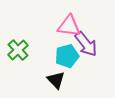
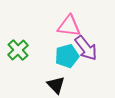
purple arrow: moved 4 px down
black triangle: moved 5 px down
